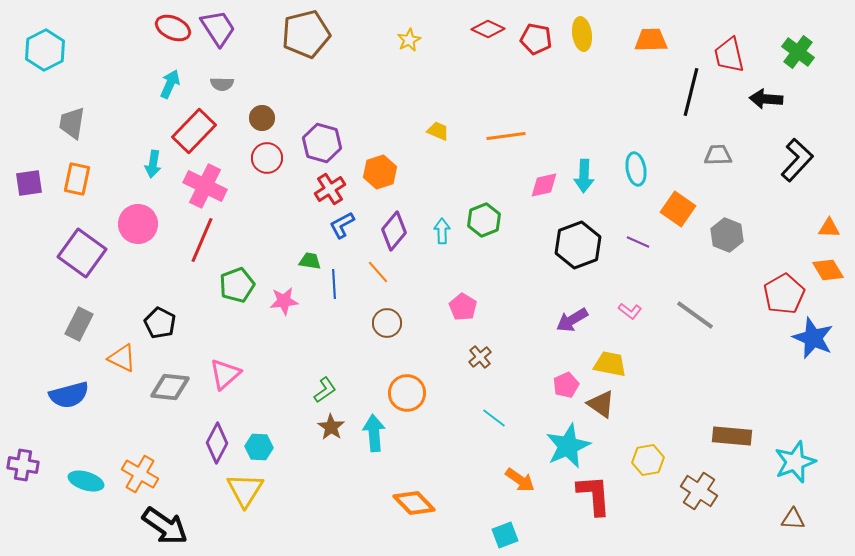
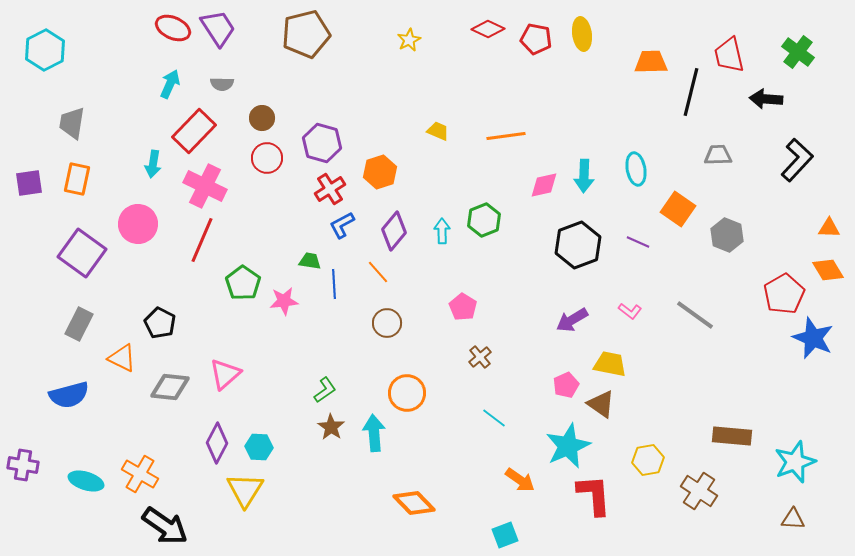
orange trapezoid at (651, 40): moved 22 px down
green pentagon at (237, 285): moved 6 px right, 2 px up; rotated 16 degrees counterclockwise
